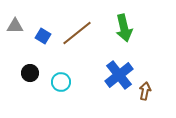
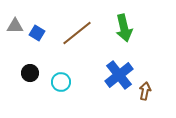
blue square: moved 6 px left, 3 px up
